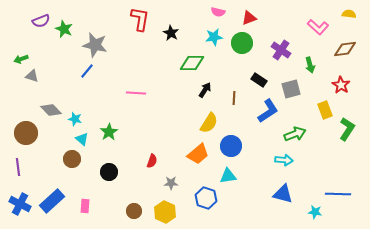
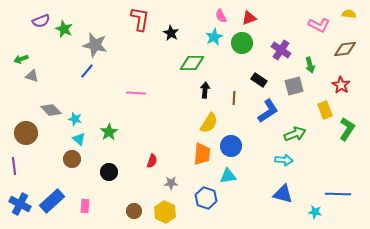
pink semicircle at (218, 12): moved 3 px right, 4 px down; rotated 48 degrees clockwise
pink L-shape at (318, 27): moved 1 px right, 2 px up; rotated 15 degrees counterclockwise
cyan star at (214, 37): rotated 18 degrees counterclockwise
gray square at (291, 89): moved 3 px right, 3 px up
black arrow at (205, 90): rotated 28 degrees counterclockwise
cyan triangle at (82, 139): moved 3 px left
orange trapezoid at (198, 154): moved 4 px right; rotated 45 degrees counterclockwise
purple line at (18, 167): moved 4 px left, 1 px up
